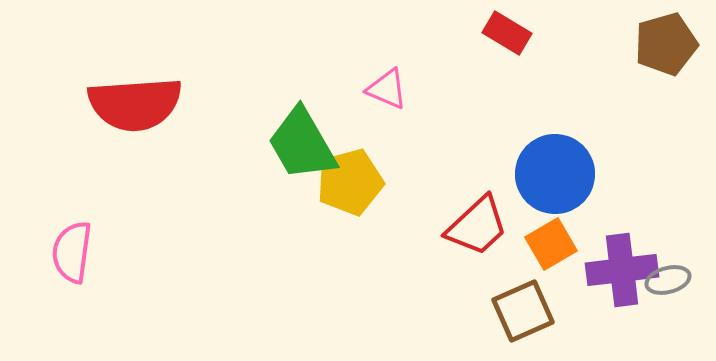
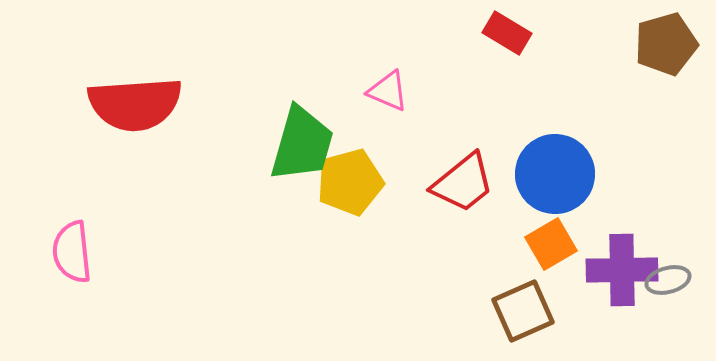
pink triangle: moved 1 px right, 2 px down
green trapezoid: rotated 134 degrees counterclockwise
red trapezoid: moved 14 px left, 43 px up; rotated 4 degrees clockwise
pink semicircle: rotated 14 degrees counterclockwise
purple cross: rotated 6 degrees clockwise
